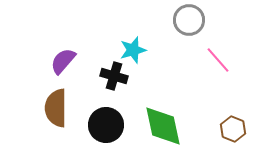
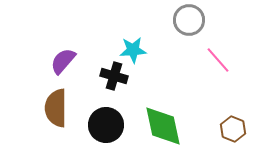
cyan star: rotated 12 degrees clockwise
